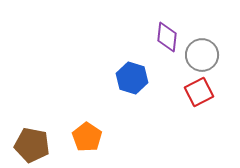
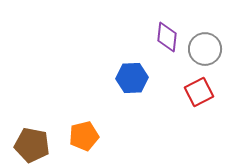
gray circle: moved 3 px right, 6 px up
blue hexagon: rotated 20 degrees counterclockwise
orange pentagon: moved 3 px left, 1 px up; rotated 24 degrees clockwise
